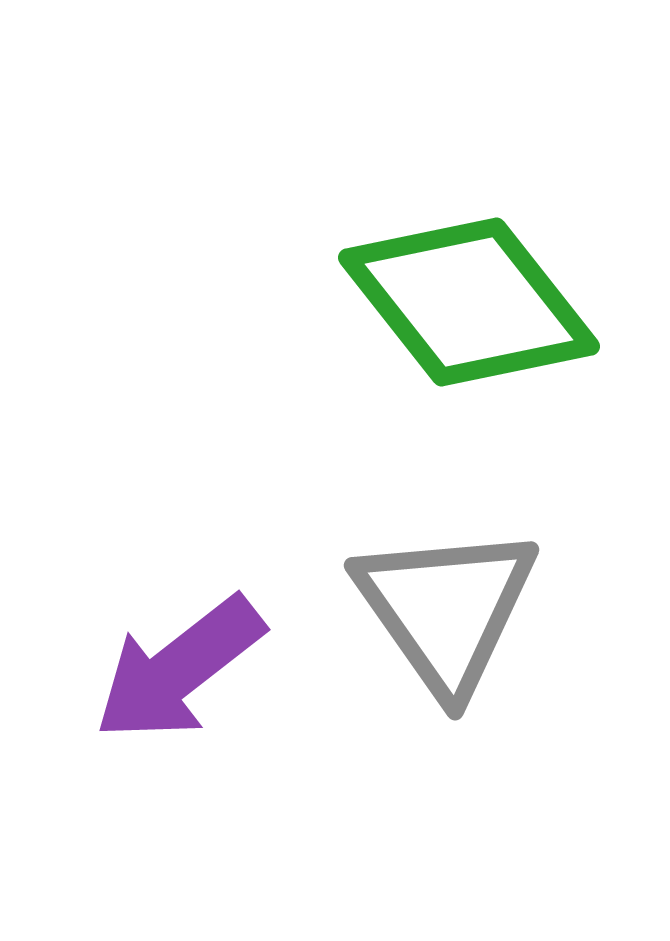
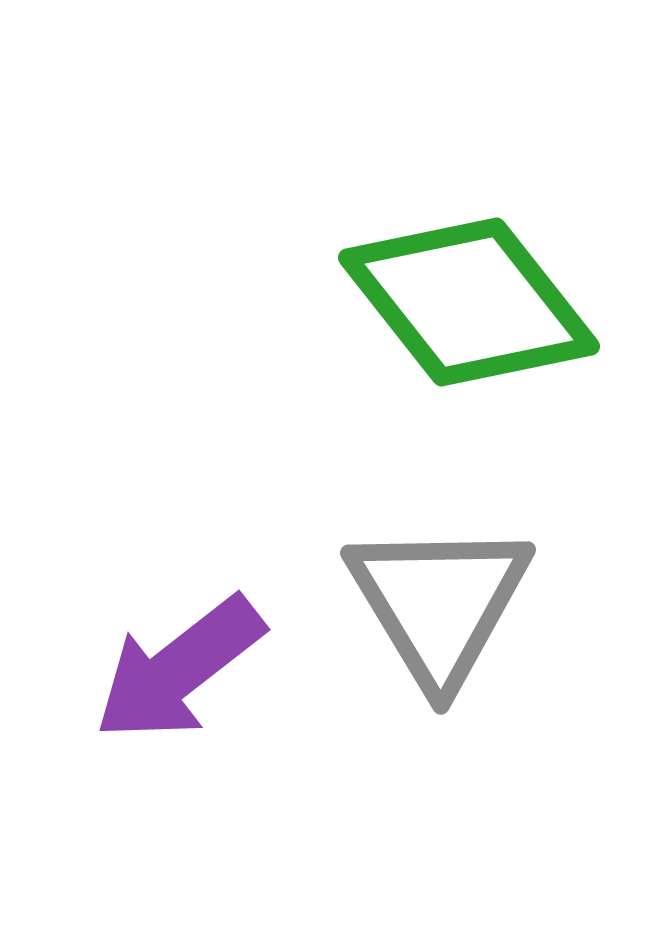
gray triangle: moved 7 px left, 6 px up; rotated 4 degrees clockwise
